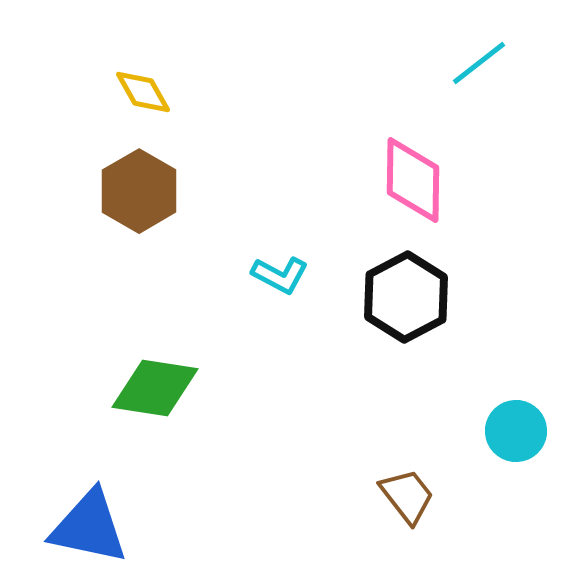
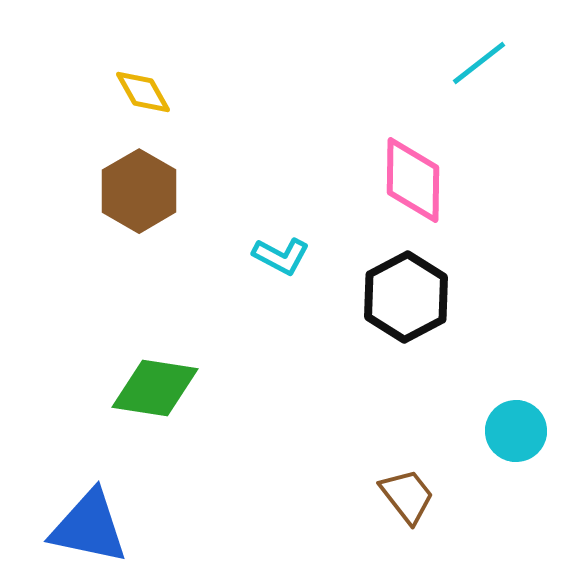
cyan L-shape: moved 1 px right, 19 px up
